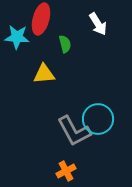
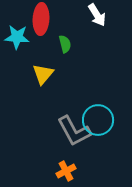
red ellipse: rotated 12 degrees counterclockwise
white arrow: moved 1 px left, 9 px up
yellow triangle: moved 1 px left; rotated 45 degrees counterclockwise
cyan circle: moved 1 px down
